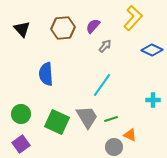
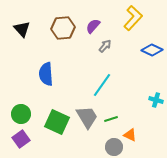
cyan cross: moved 3 px right; rotated 16 degrees clockwise
purple square: moved 5 px up
